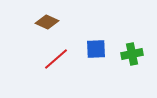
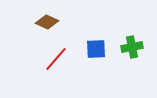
green cross: moved 7 px up
red line: rotated 8 degrees counterclockwise
